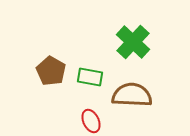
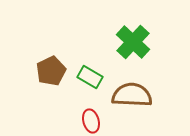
brown pentagon: rotated 16 degrees clockwise
green rectangle: rotated 20 degrees clockwise
red ellipse: rotated 10 degrees clockwise
